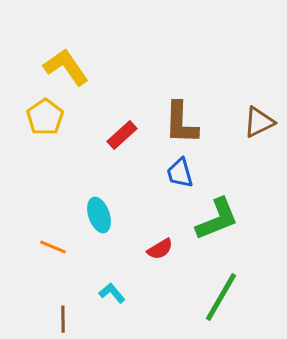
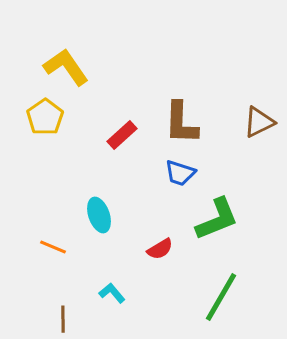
blue trapezoid: rotated 56 degrees counterclockwise
